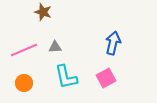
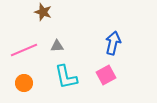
gray triangle: moved 2 px right, 1 px up
pink square: moved 3 px up
